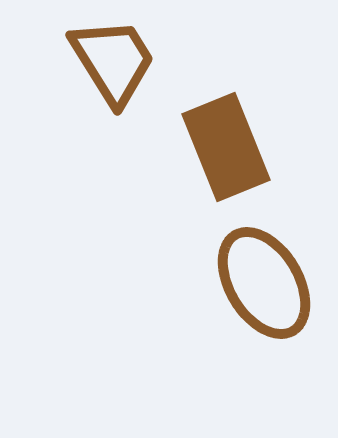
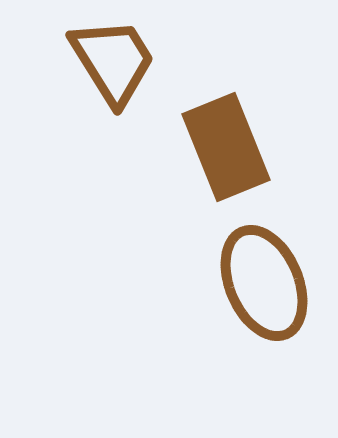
brown ellipse: rotated 8 degrees clockwise
